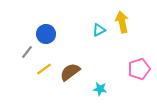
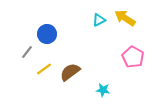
yellow arrow: moved 3 px right, 4 px up; rotated 45 degrees counterclockwise
cyan triangle: moved 10 px up
blue circle: moved 1 px right
pink pentagon: moved 6 px left, 12 px up; rotated 25 degrees counterclockwise
cyan star: moved 3 px right, 1 px down
